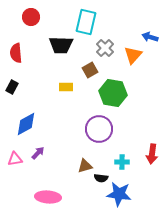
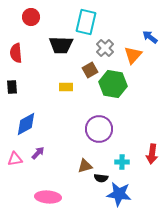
blue arrow: rotated 21 degrees clockwise
black rectangle: rotated 32 degrees counterclockwise
green hexagon: moved 9 px up
